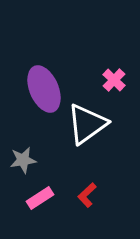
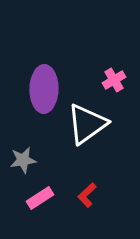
pink cross: rotated 15 degrees clockwise
purple ellipse: rotated 24 degrees clockwise
